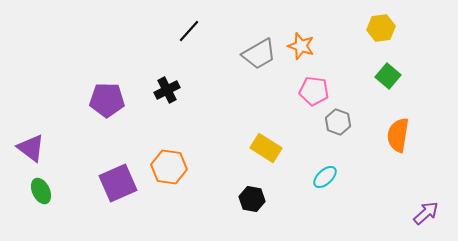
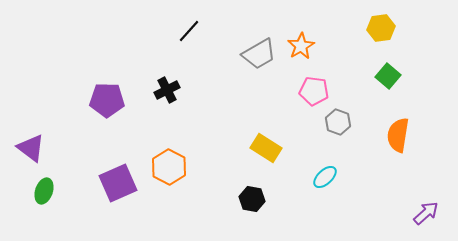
orange star: rotated 24 degrees clockwise
orange hexagon: rotated 20 degrees clockwise
green ellipse: moved 3 px right; rotated 45 degrees clockwise
